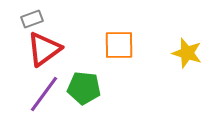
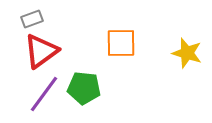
orange square: moved 2 px right, 2 px up
red triangle: moved 3 px left, 2 px down
